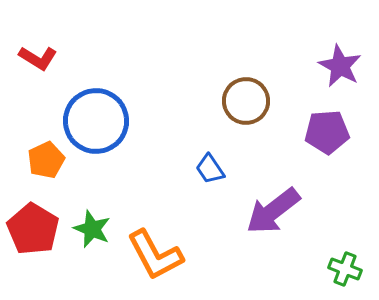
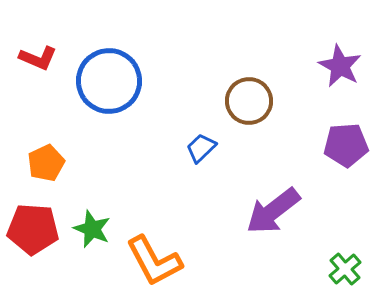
red L-shape: rotated 9 degrees counterclockwise
brown circle: moved 3 px right
blue circle: moved 13 px right, 40 px up
purple pentagon: moved 19 px right, 13 px down
orange pentagon: moved 3 px down
blue trapezoid: moved 9 px left, 21 px up; rotated 80 degrees clockwise
red pentagon: rotated 27 degrees counterclockwise
orange L-shape: moved 1 px left, 6 px down
green cross: rotated 28 degrees clockwise
